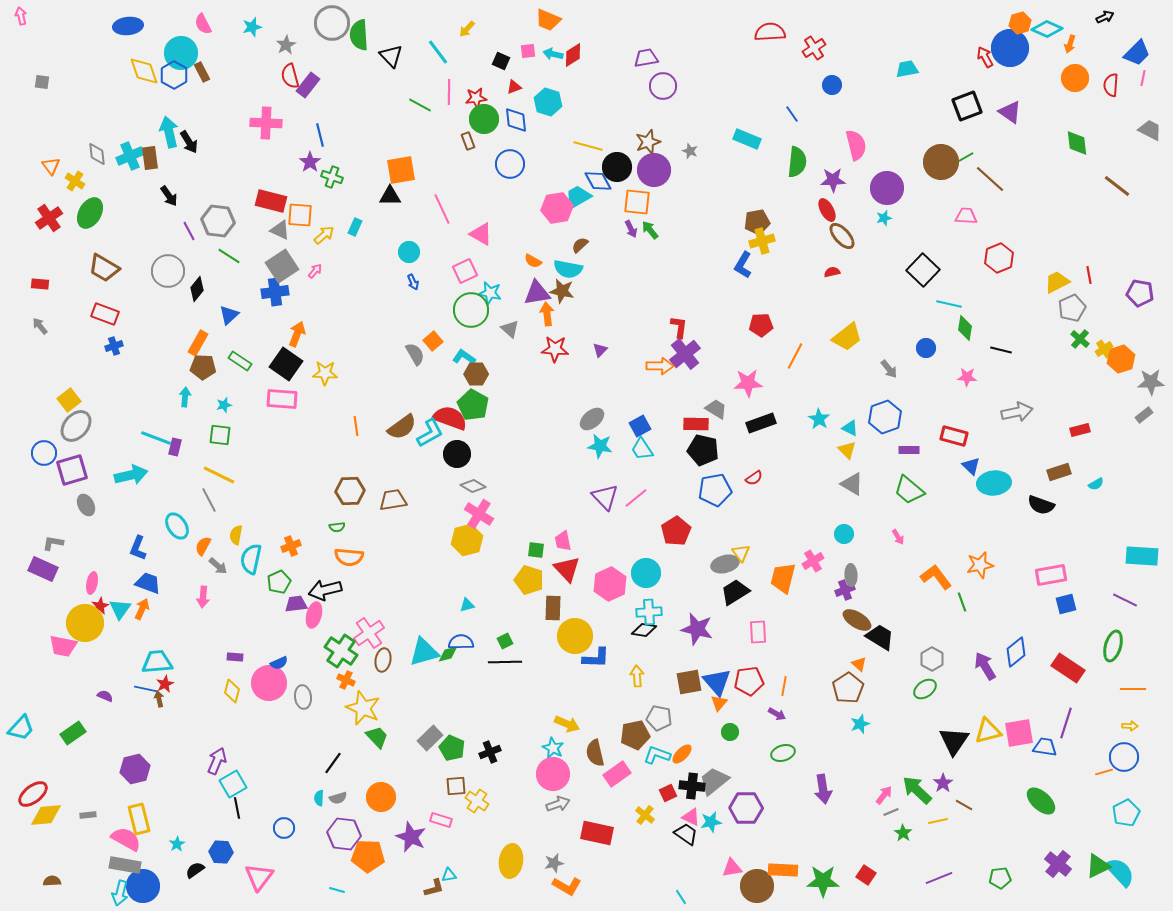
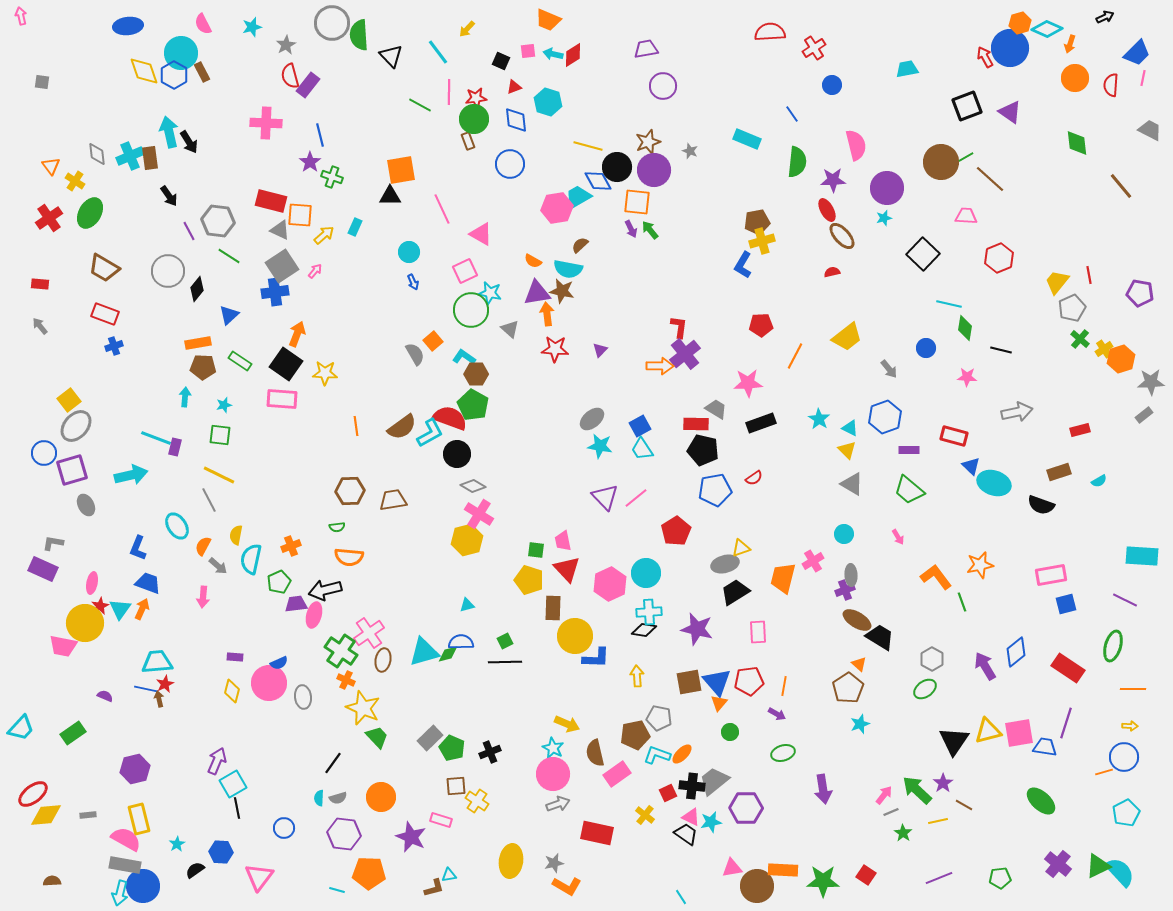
purple trapezoid at (646, 58): moved 9 px up
green circle at (484, 119): moved 10 px left
brown line at (1117, 186): moved 4 px right; rotated 12 degrees clockwise
black square at (923, 270): moved 16 px up
yellow trapezoid at (1057, 282): rotated 24 degrees counterclockwise
orange rectangle at (198, 343): rotated 50 degrees clockwise
cyan ellipse at (994, 483): rotated 24 degrees clockwise
cyan semicircle at (1096, 484): moved 3 px right, 3 px up
yellow triangle at (741, 553): moved 5 px up; rotated 48 degrees clockwise
orange pentagon at (368, 856): moved 1 px right, 17 px down
